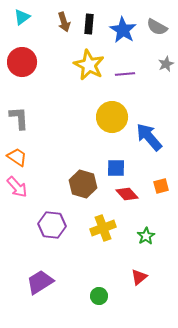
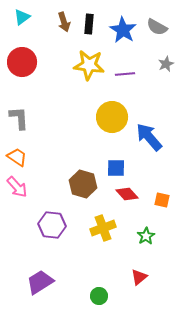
yellow star: rotated 20 degrees counterclockwise
orange square: moved 1 px right, 14 px down; rotated 28 degrees clockwise
